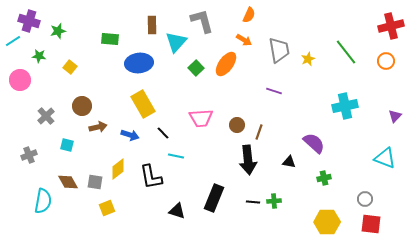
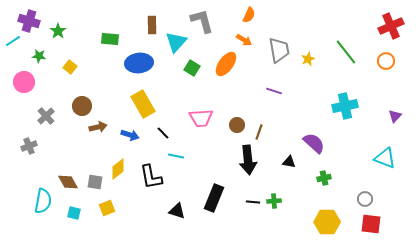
red cross at (391, 26): rotated 10 degrees counterclockwise
green star at (58, 31): rotated 21 degrees counterclockwise
green square at (196, 68): moved 4 px left; rotated 14 degrees counterclockwise
pink circle at (20, 80): moved 4 px right, 2 px down
cyan square at (67, 145): moved 7 px right, 68 px down
gray cross at (29, 155): moved 9 px up
